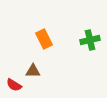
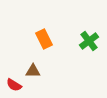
green cross: moved 1 px left, 1 px down; rotated 24 degrees counterclockwise
